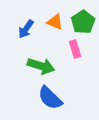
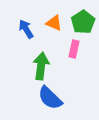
orange triangle: moved 1 px left, 1 px down
blue arrow: rotated 114 degrees clockwise
pink rectangle: moved 1 px left; rotated 30 degrees clockwise
green arrow: rotated 100 degrees counterclockwise
